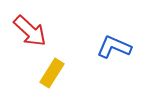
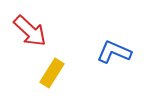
blue L-shape: moved 5 px down
